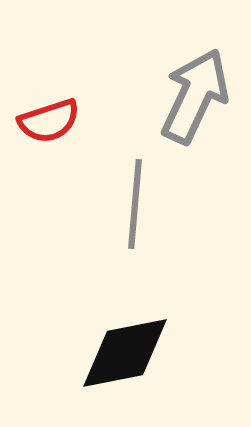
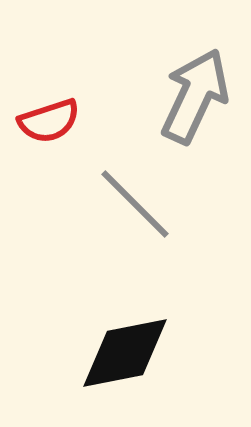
gray line: rotated 50 degrees counterclockwise
